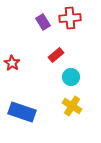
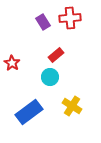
cyan circle: moved 21 px left
blue rectangle: moved 7 px right; rotated 56 degrees counterclockwise
